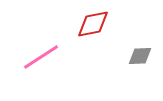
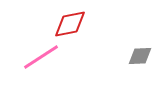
red diamond: moved 23 px left
